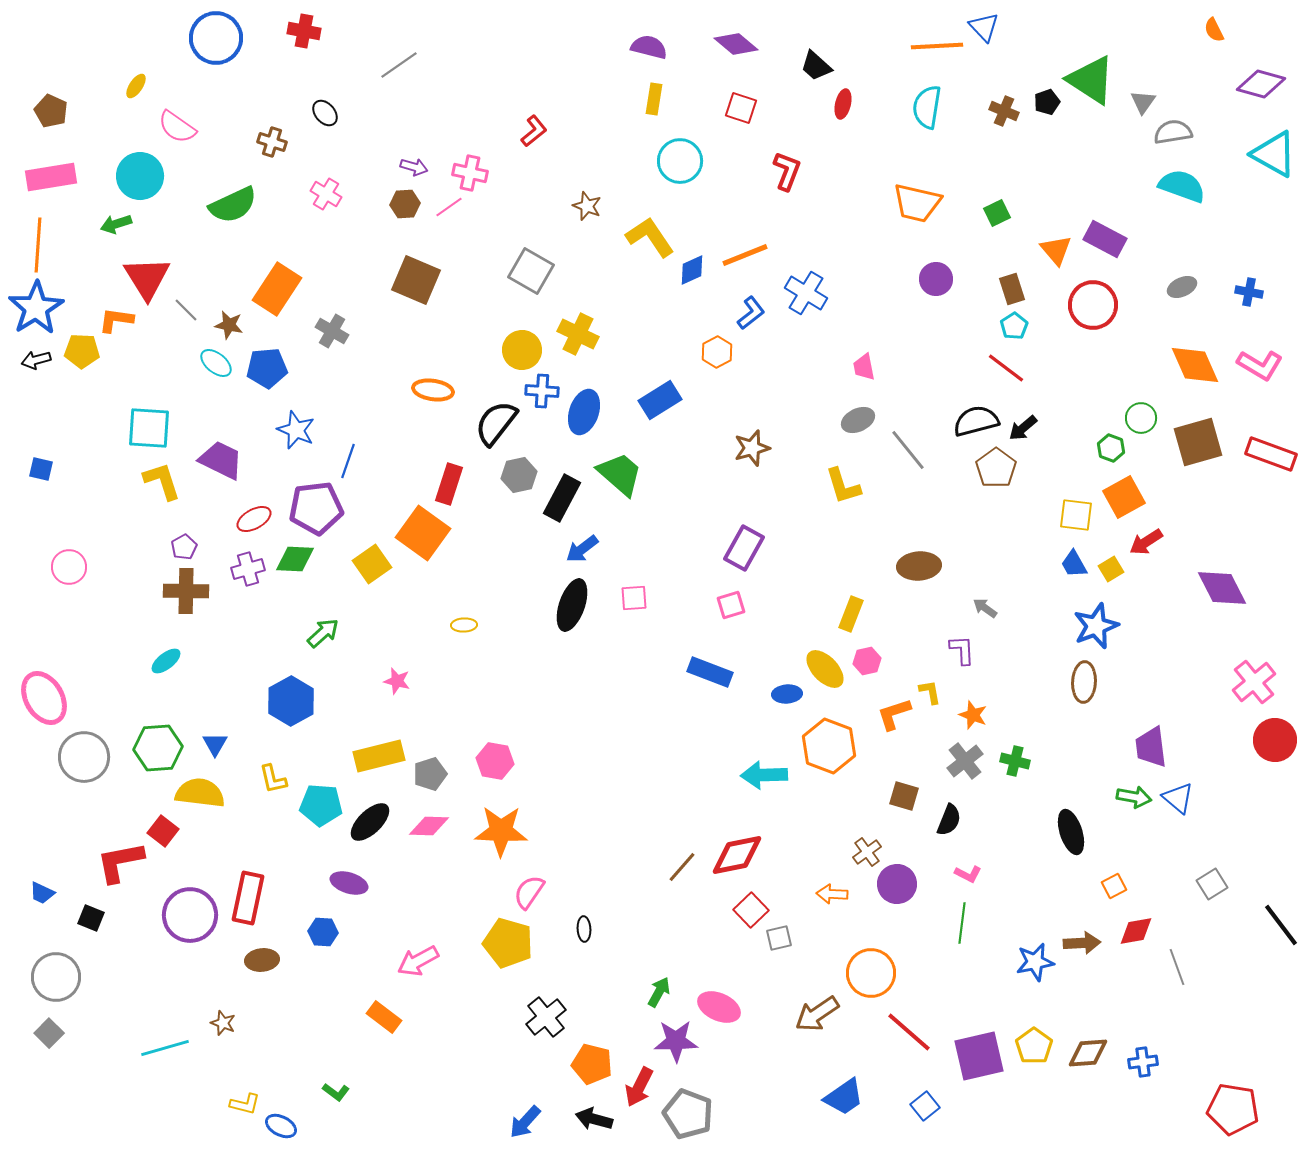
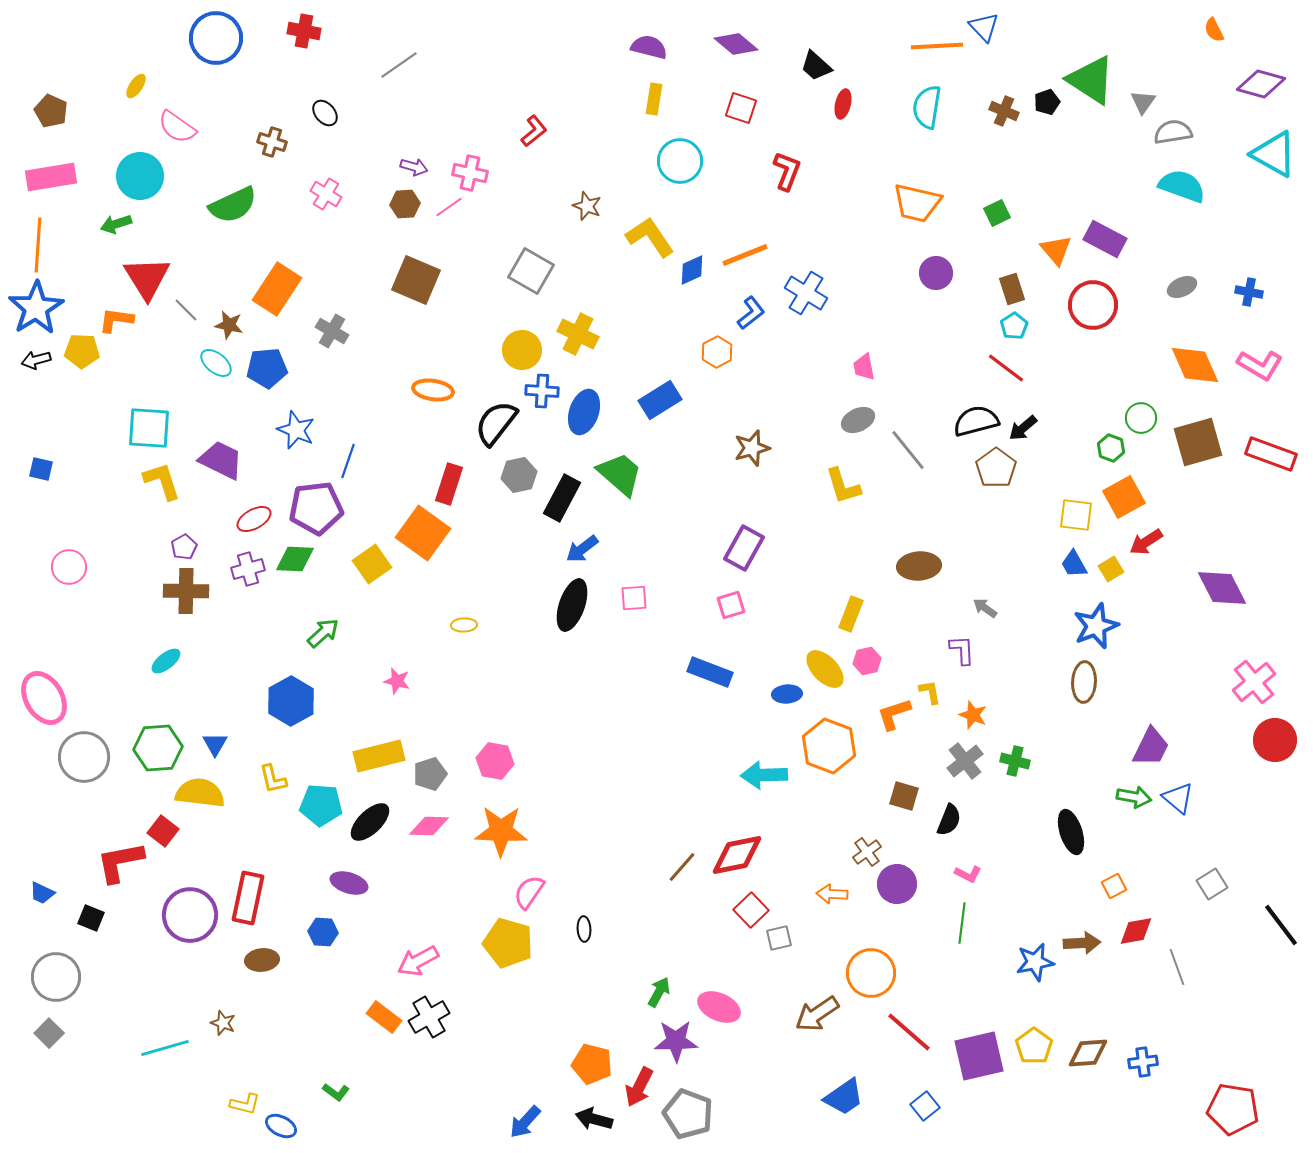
purple circle at (936, 279): moved 6 px up
purple trapezoid at (1151, 747): rotated 147 degrees counterclockwise
black cross at (546, 1017): moved 117 px left; rotated 9 degrees clockwise
